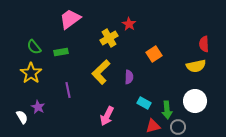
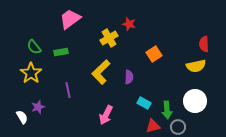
red star: rotated 16 degrees counterclockwise
purple star: rotated 24 degrees clockwise
pink arrow: moved 1 px left, 1 px up
